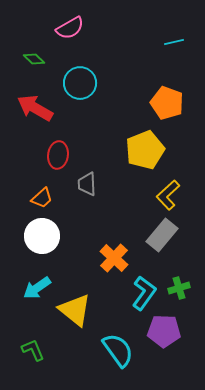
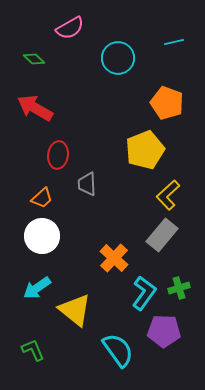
cyan circle: moved 38 px right, 25 px up
